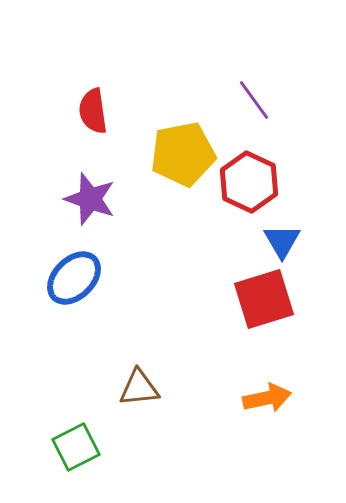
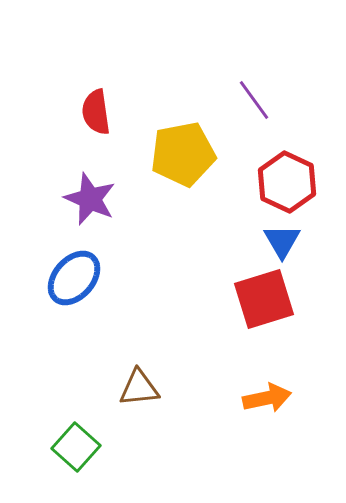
red semicircle: moved 3 px right, 1 px down
red hexagon: moved 38 px right
purple star: rotated 4 degrees clockwise
blue ellipse: rotated 4 degrees counterclockwise
green square: rotated 21 degrees counterclockwise
